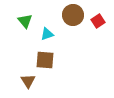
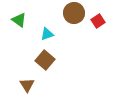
brown circle: moved 1 px right, 2 px up
green triangle: moved 6 px left, 1 px up; rotated 14 degrees counterclockwise
brown square: rotated 36 degrees clockwise
brown triangle: moved 1 px left, 4 px down
